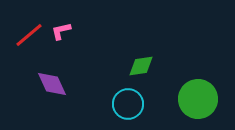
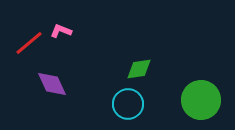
pink L-shape: rotated 35 degrees clockwise
red line: moved 8 px down
green diamond: moved 2 px left, 3 px down
green circle: moved 3 px right, 1 px down
